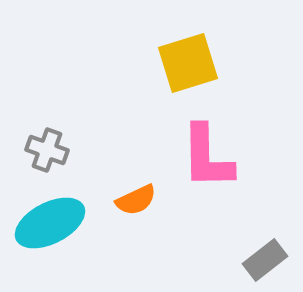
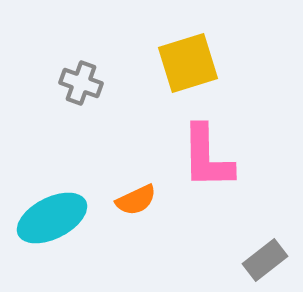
gray cross: moved 34 px right, 67 px up
cyan ellipse: moved 2 px right, 5 px up
